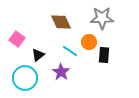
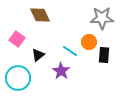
brown diamond: moved 21 px left, 7 px up
purple star: moved 1 px up
cyan circle: moved 7 px left
